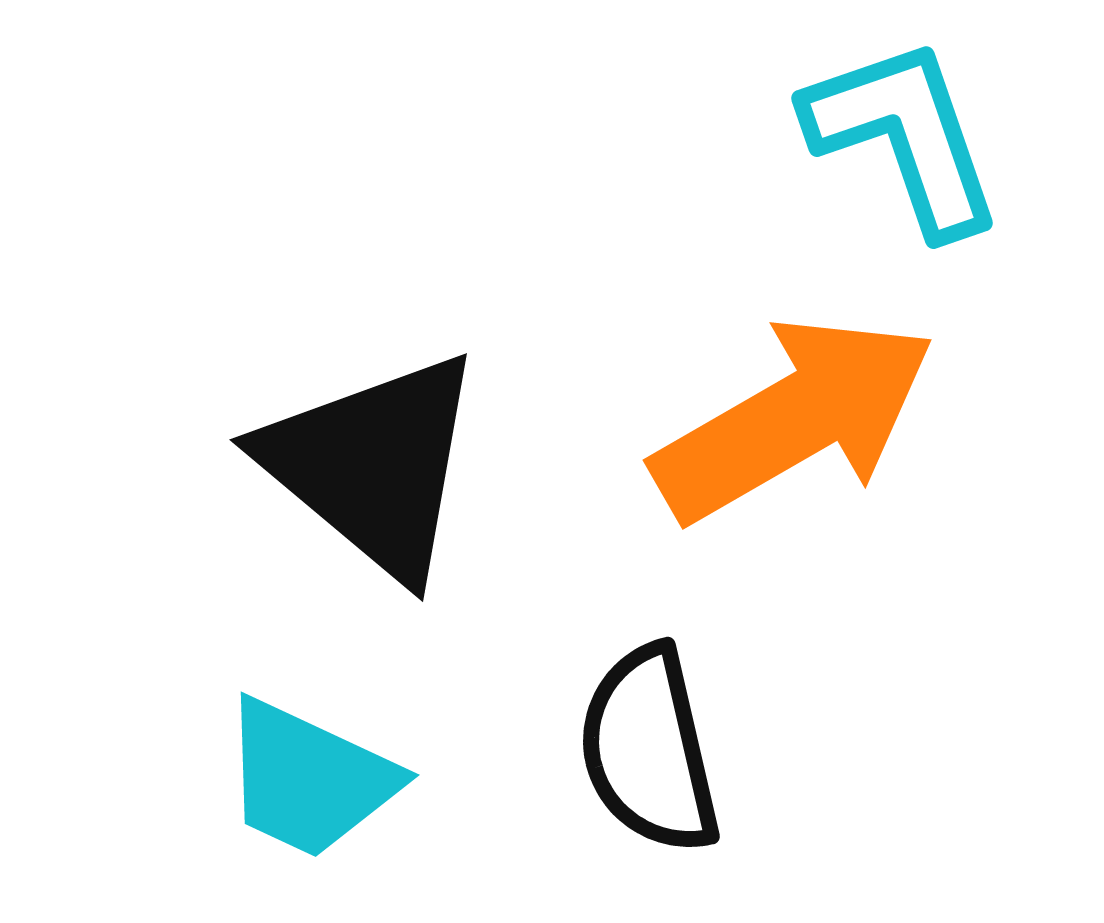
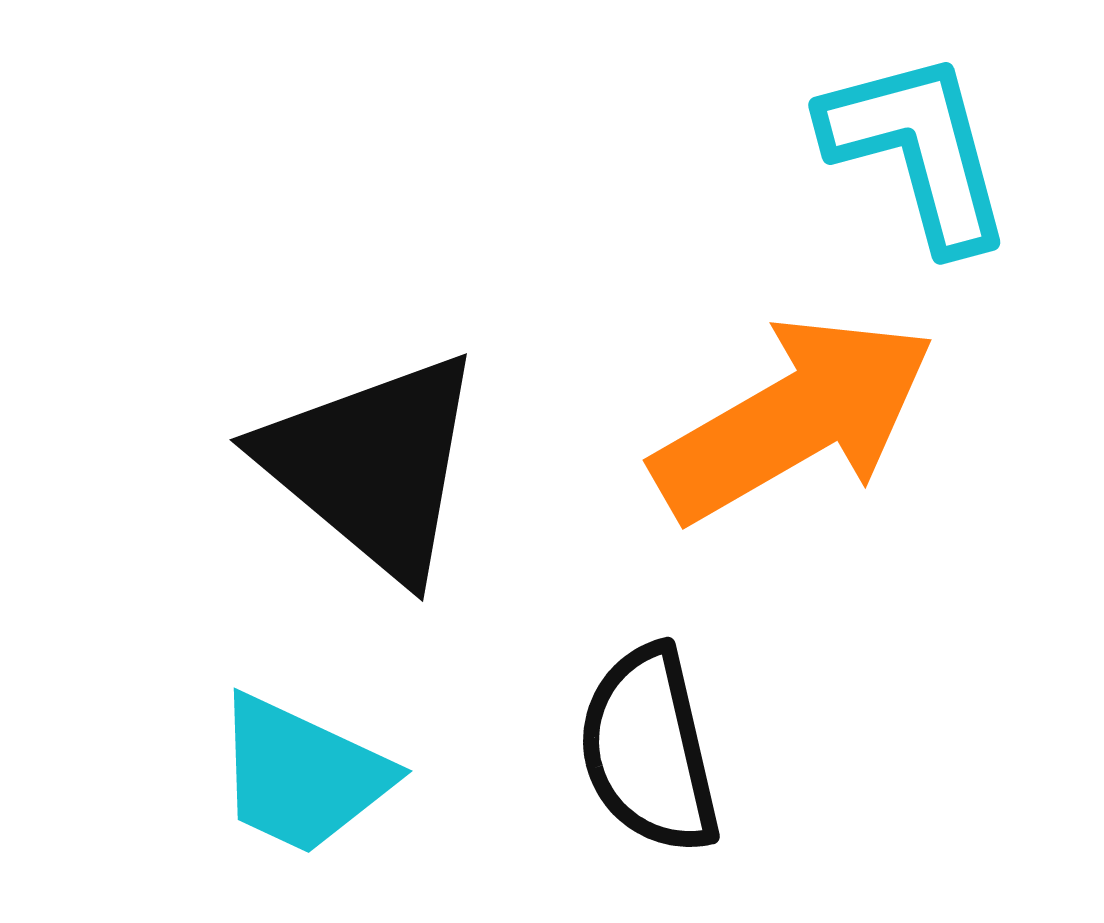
cyan L-shape: moved 14 px right, 14 px down; rotated 4 degrees clockwise
cyan trapezoid: moved 7 px left, 4 px up
